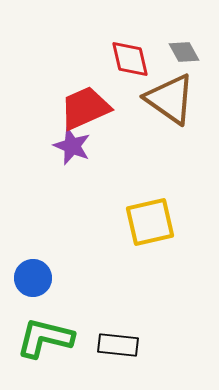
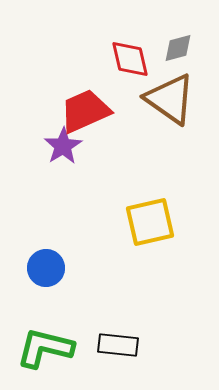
gray diamond: moved 6 px left, 4 px up; rotated 76 degrees counterclockwise
red trapezoid: moved 3 px down
purple star: moved 9 px left; rotated 18 degrees clockwise
blue circle: moved 13 px right, 10 px up
green L-shape: moved 10 px down
